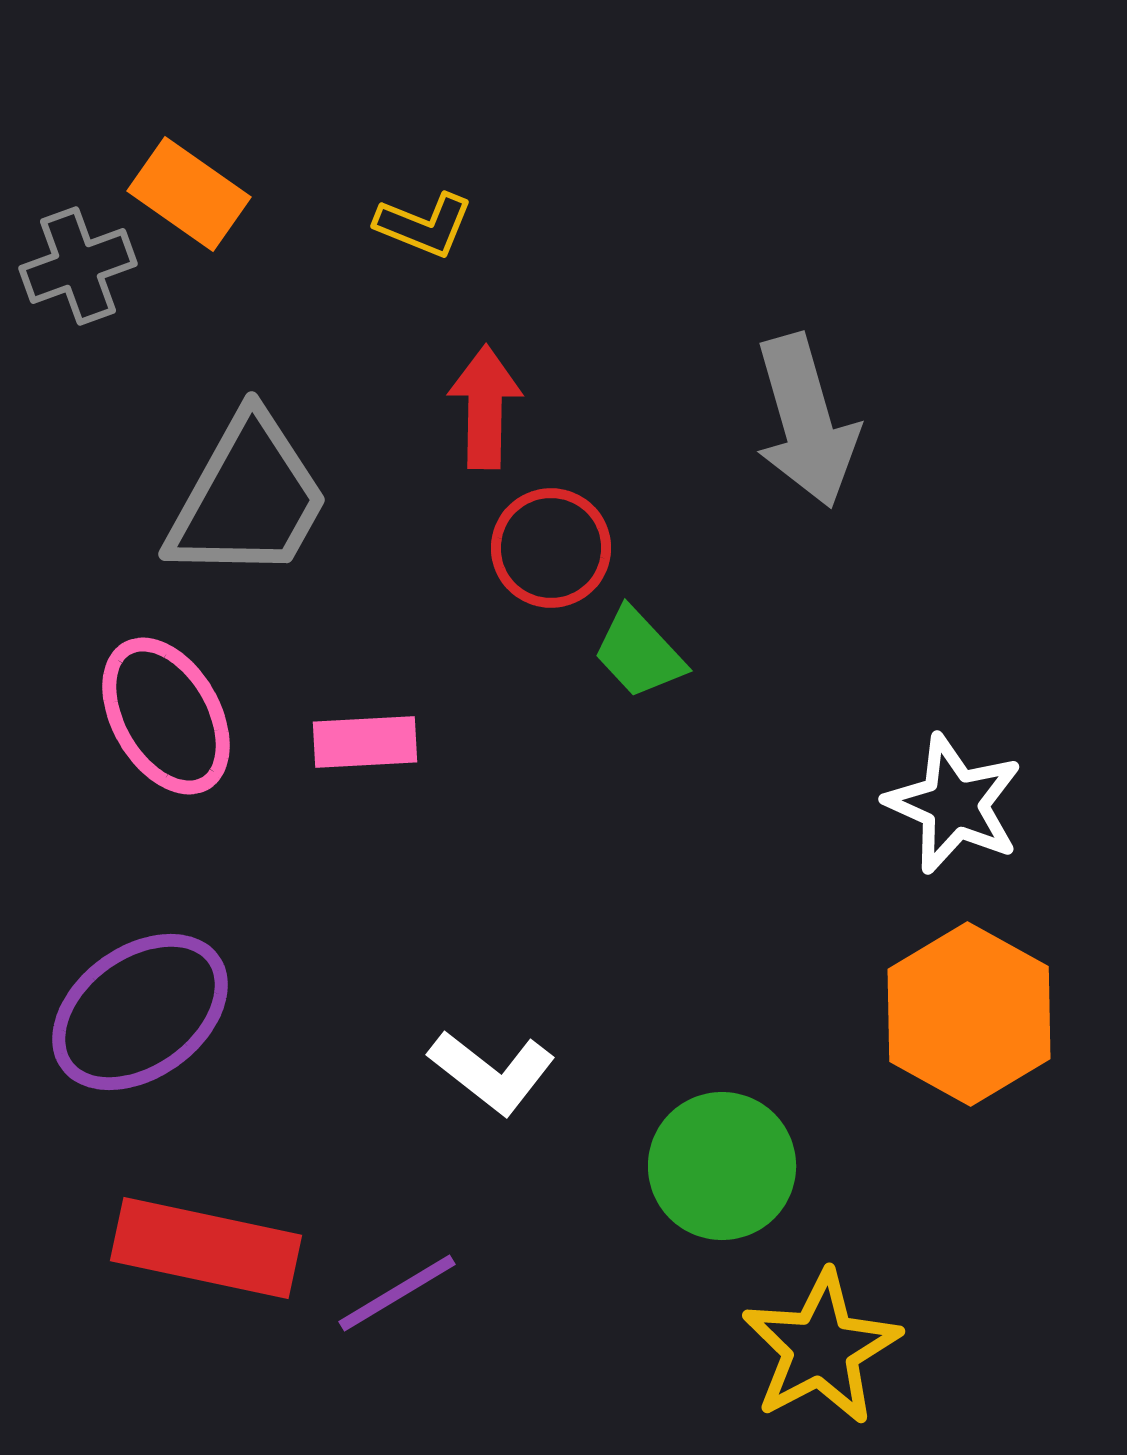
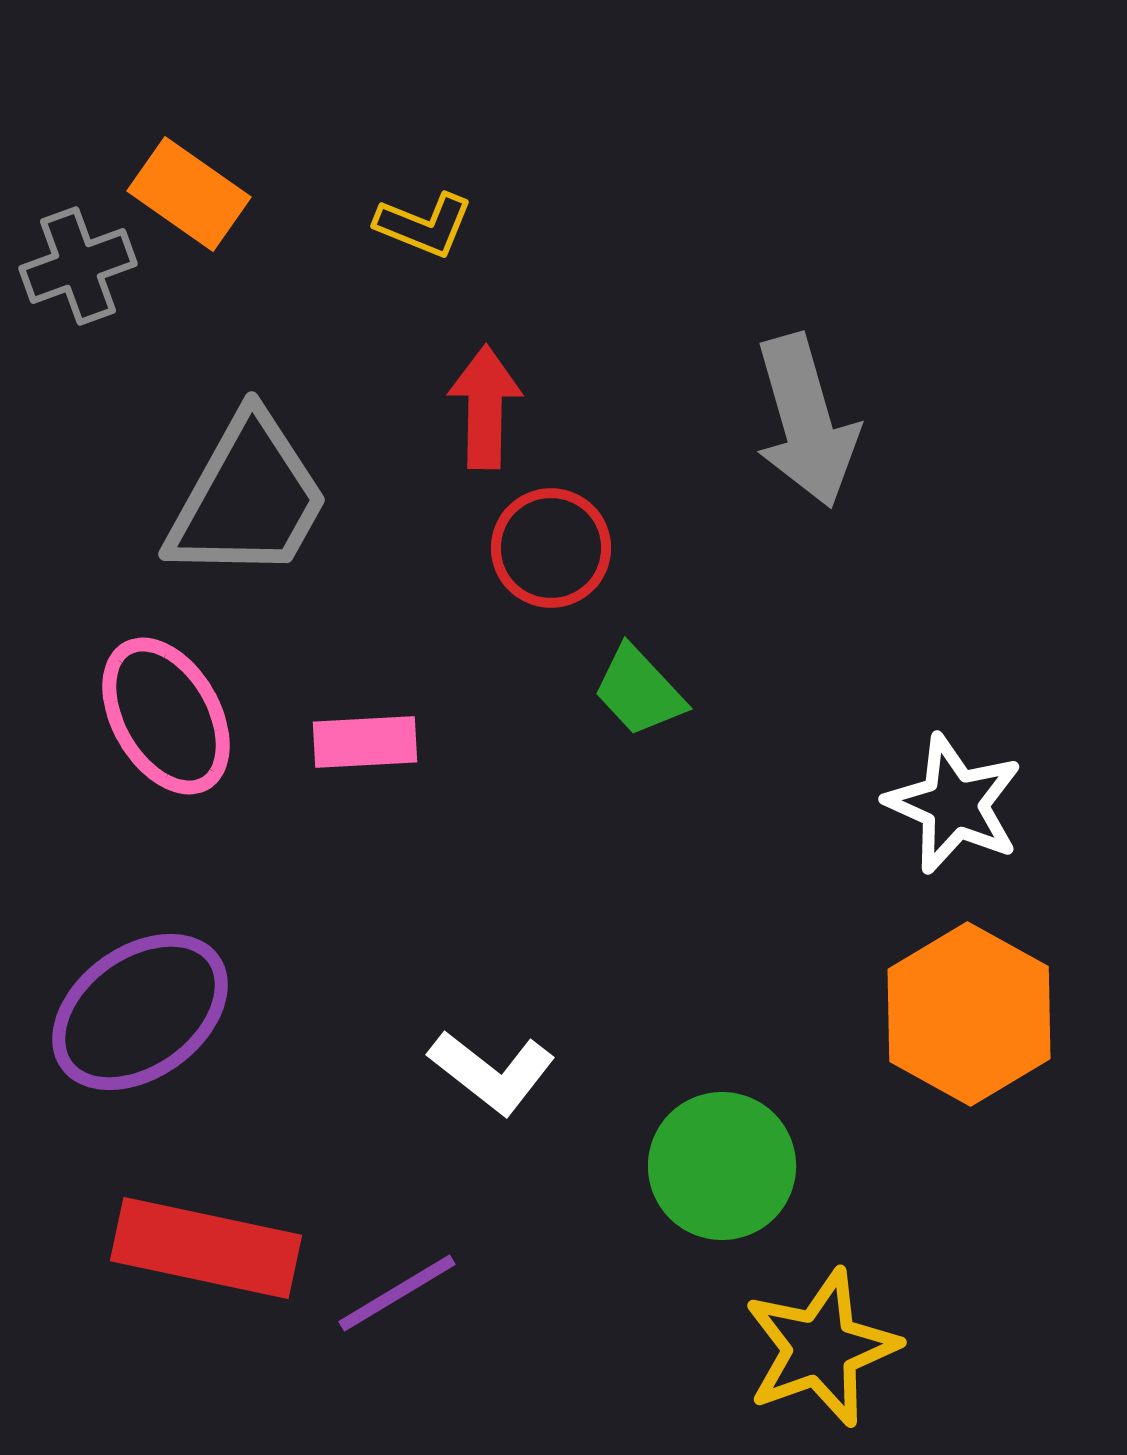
green trapezoid: moved 38 px down
yellow star: rotated 8 degrees clockwise
